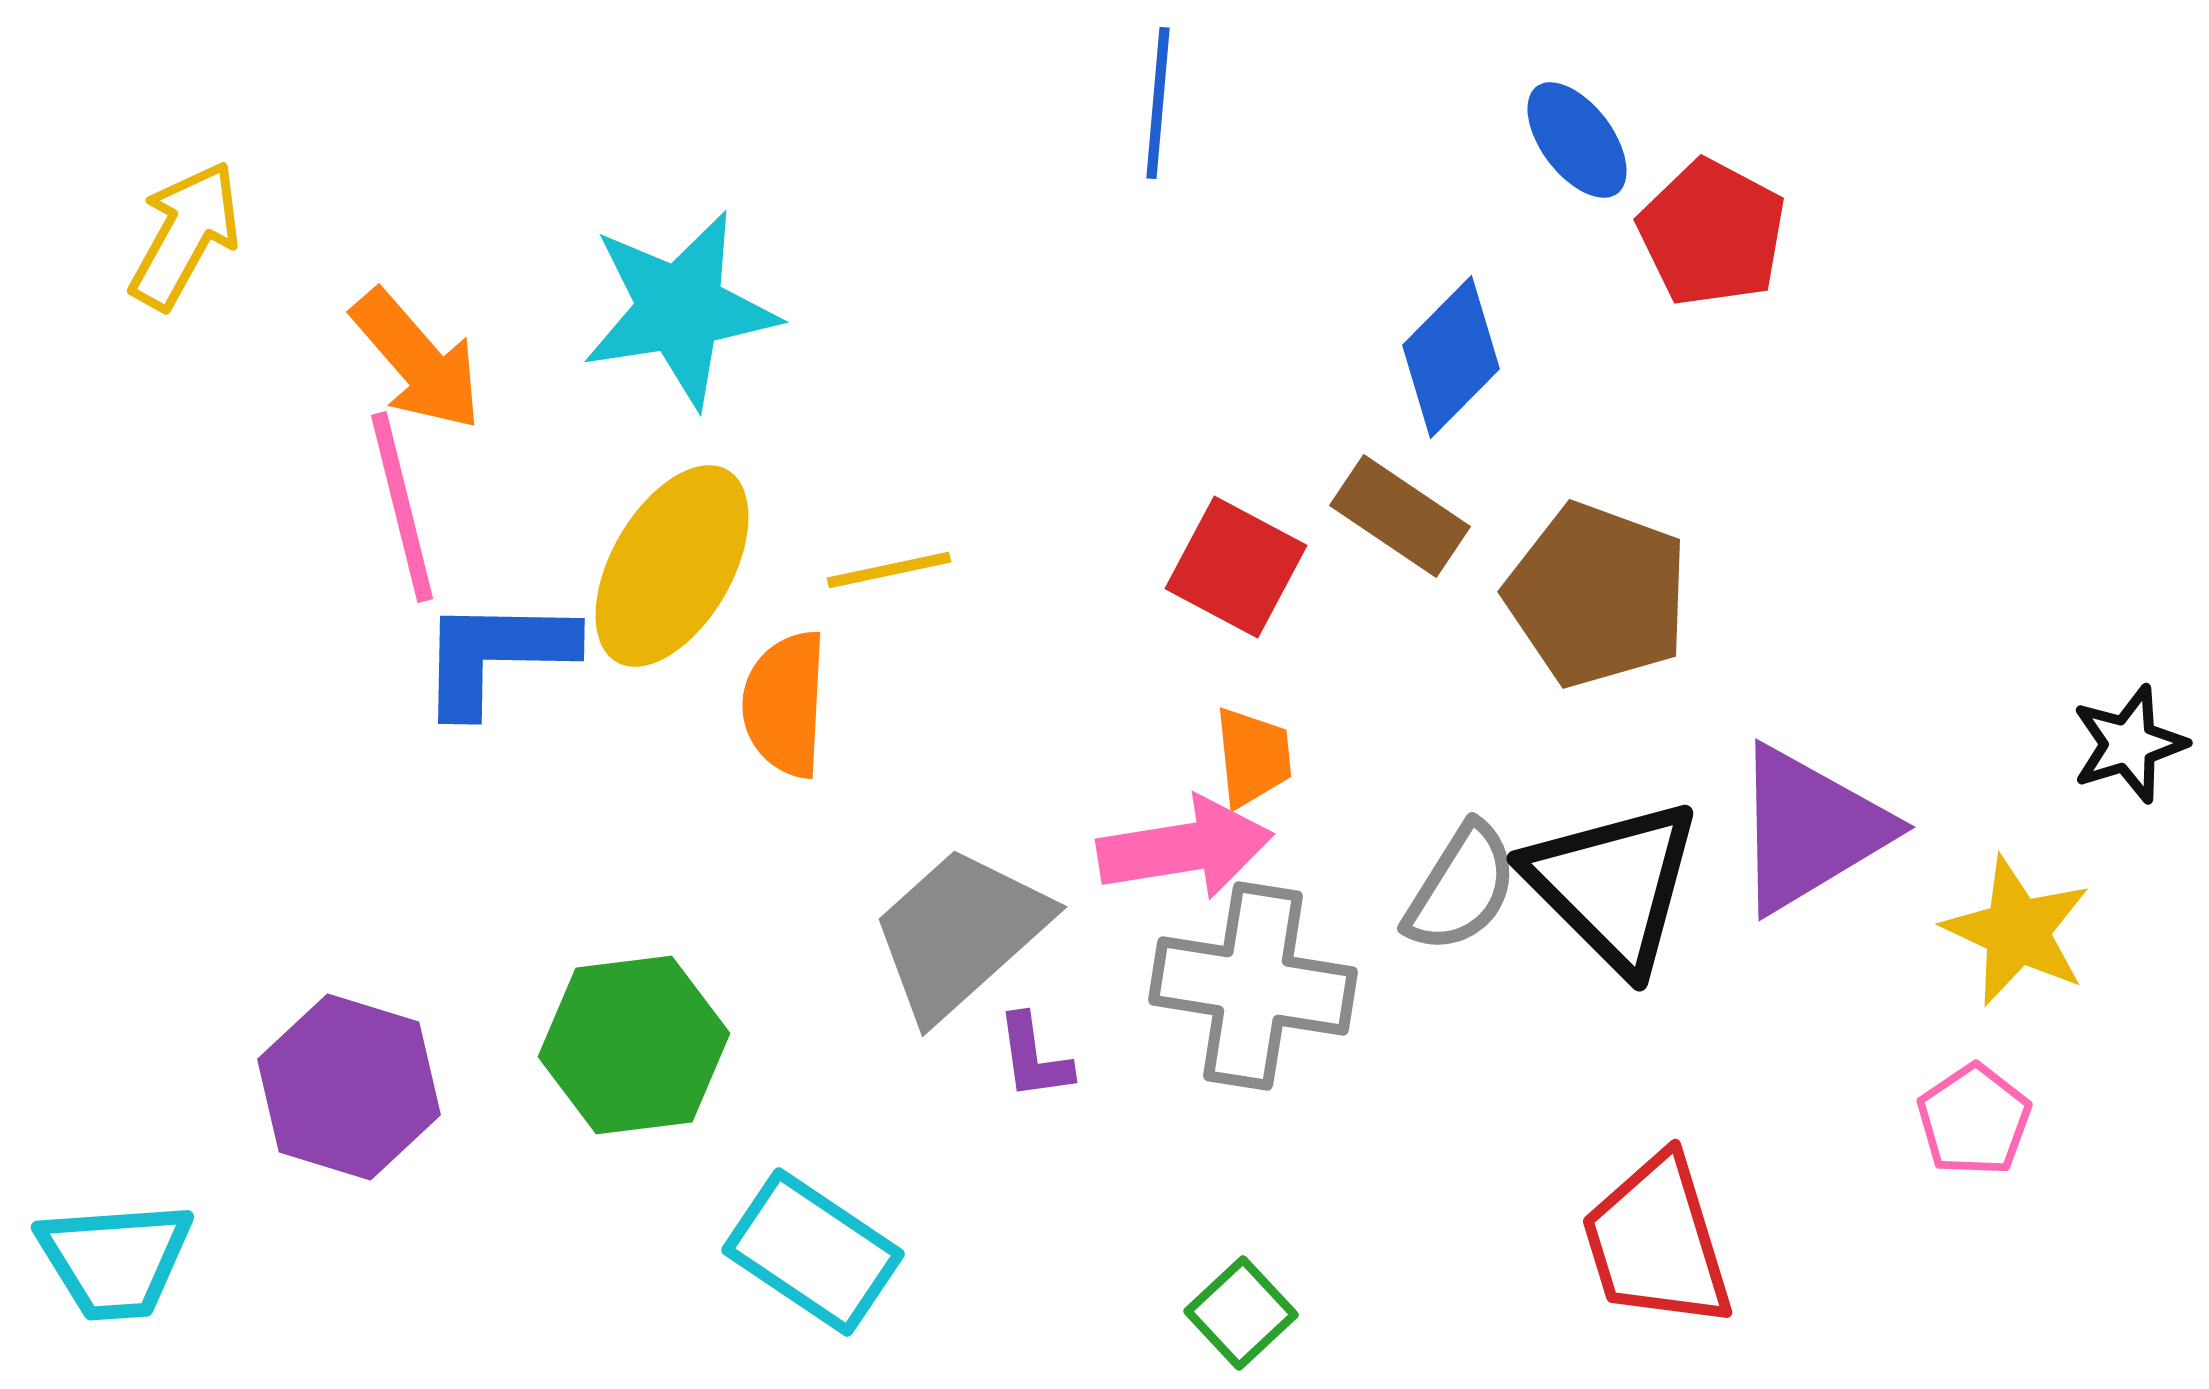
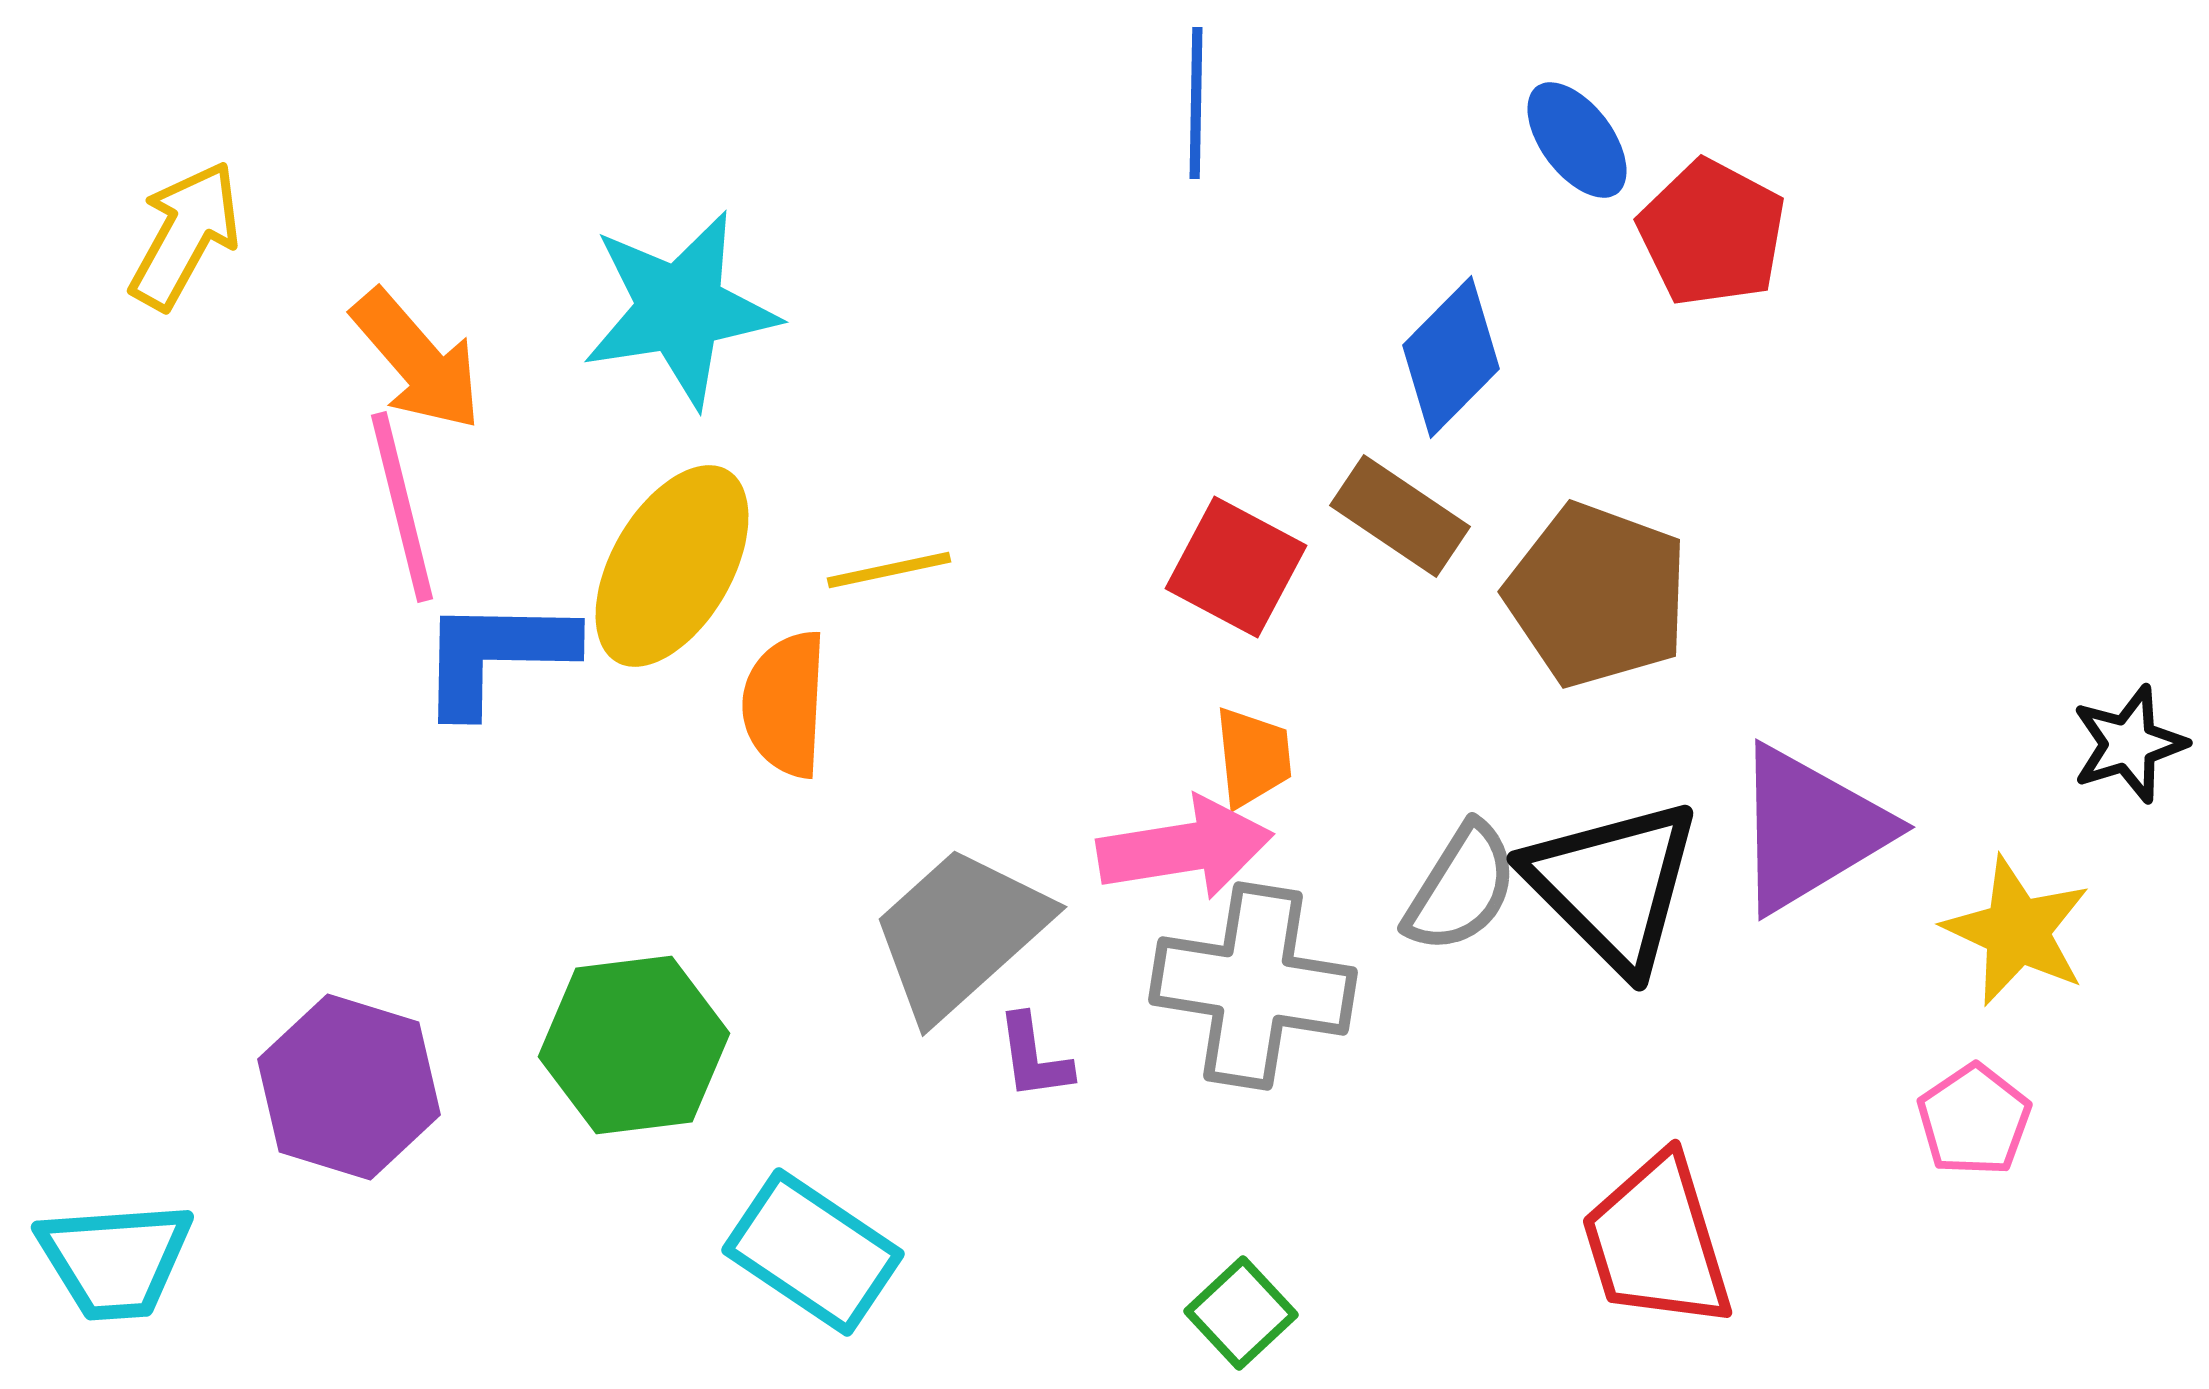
blue line: moved 38 px right; rotated 4 degrees counterclockwise
